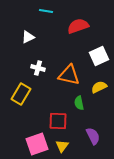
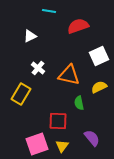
cyan line: moved 3 px right
white triangle: moved 2 px right, 1 px up
white cross: rotated 24 degrees clockwise
purple semicircle: moved 1 px left, 2 px down; rotated 12 degrees counterclockwise
